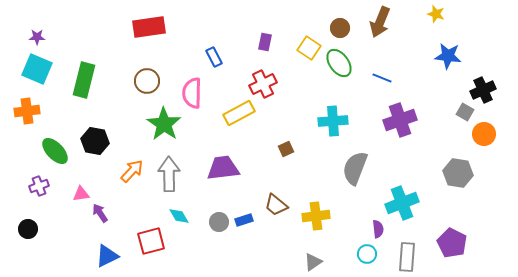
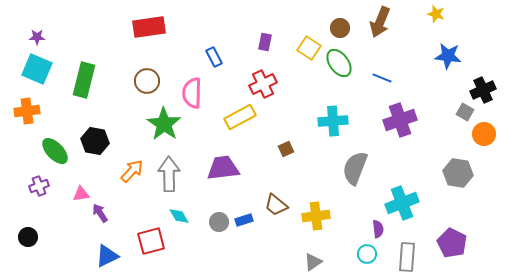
yellow rectangle at (239, 113): moved 1 px right, 4 px down
black circle at (28, 229): moved 8 px down
